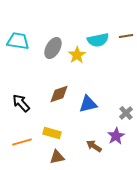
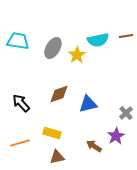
orange line: moved 2 px left, 1 px down
